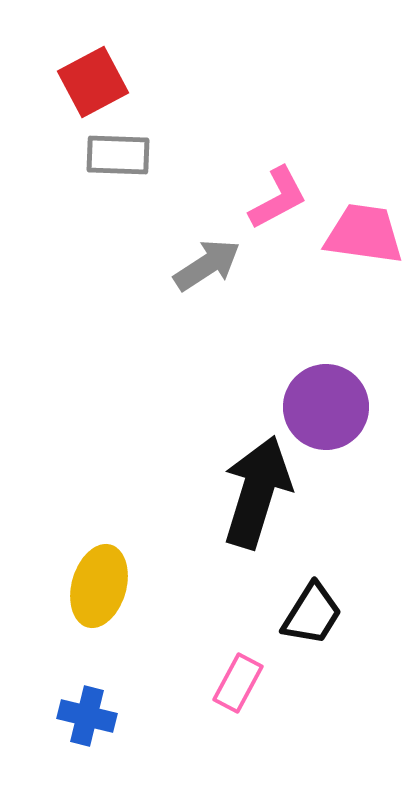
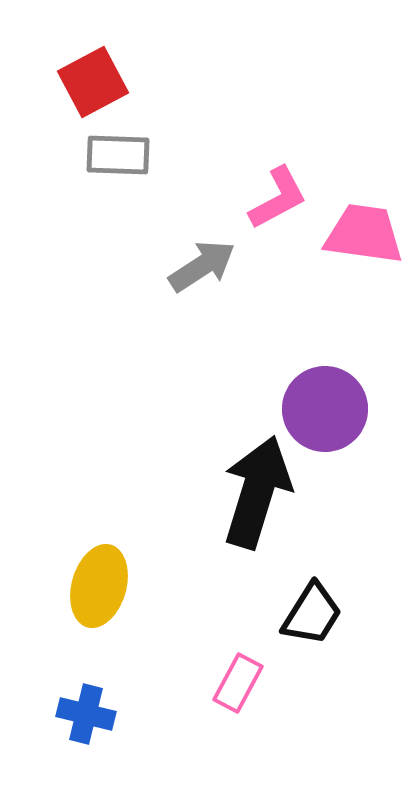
gray arrow: moved 5 px left, 1 px down
purple circle: moved 1 px left, 2 px down
blue cross: moved 1 px left, 2 px up
